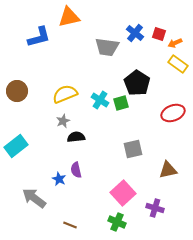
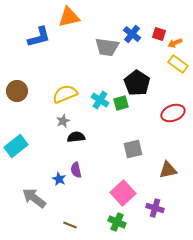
blue cross: moved 3 px left, 1 px down
